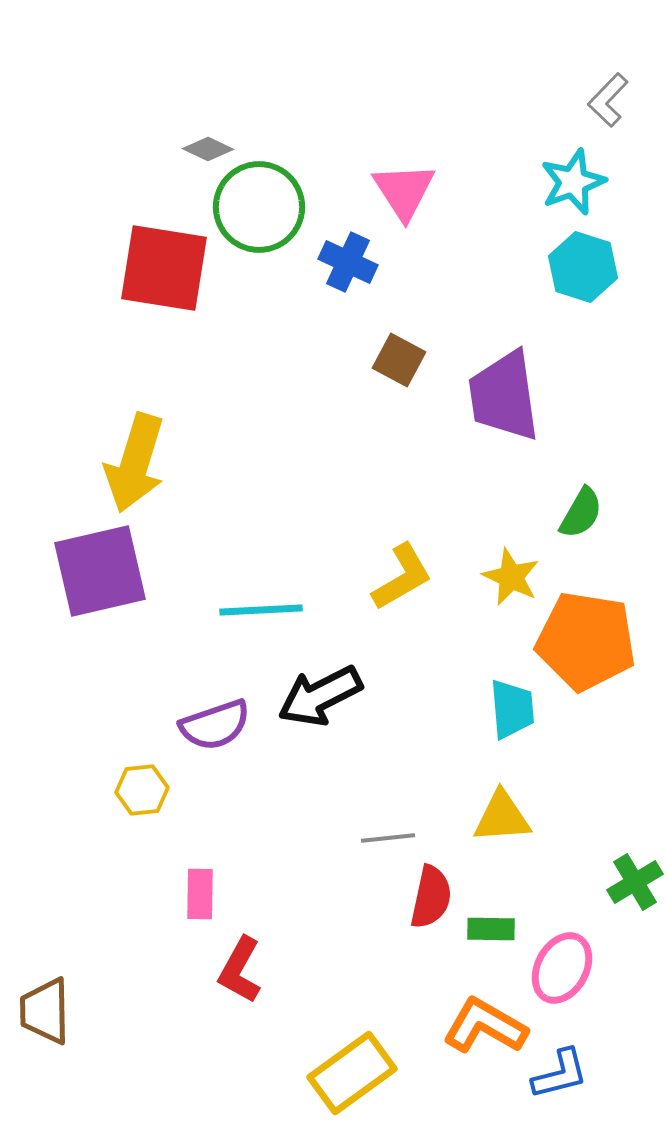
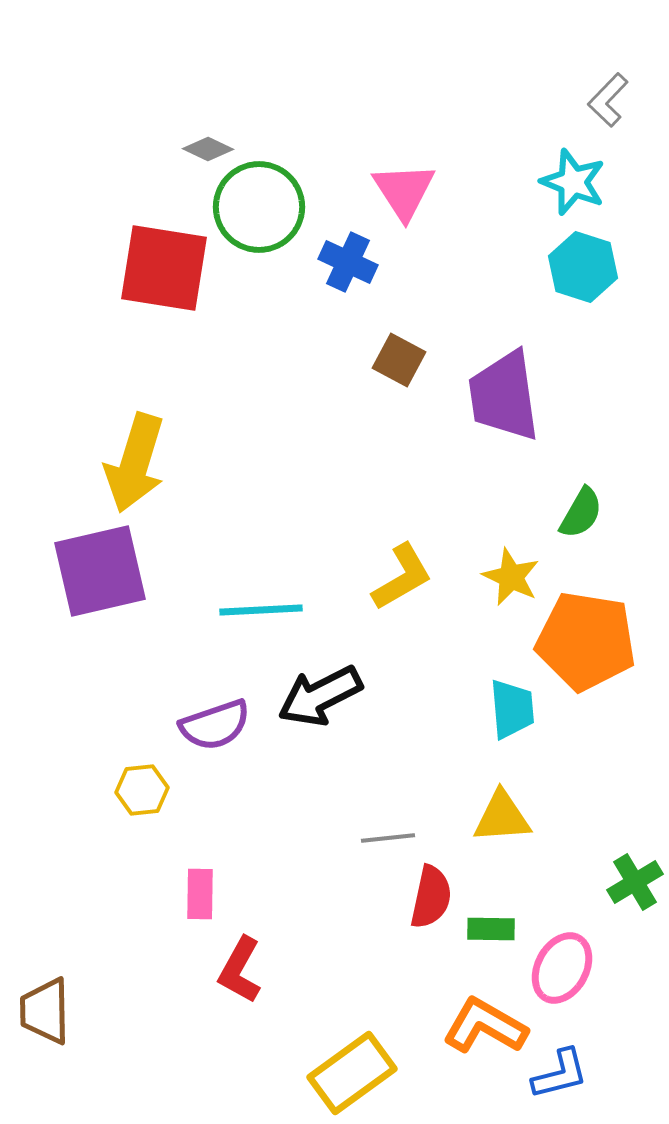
cyan star: rotated 30 degrees counterclockwise
